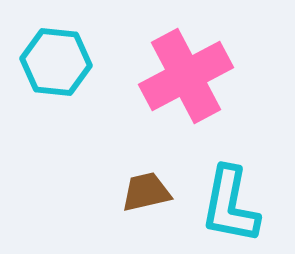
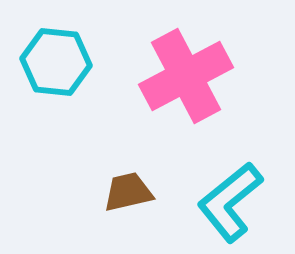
brown trapezoid: moved 18 px left
cyan L-shape: moved 3 px up; rotated 40 degrees clockwise
